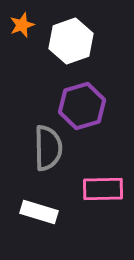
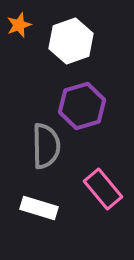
orange star: moved 3 px left
gray semicircle: moved 2 px left, 2 px up
pink rectangle: rotated 51 degrees clockwise
white rectangle: moved 4 px up
